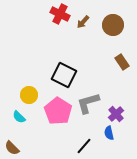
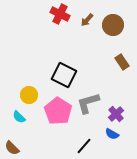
brown arrow: moved 4 px right, 2 px up
blue semicircle: moved 3 px right, 1 px down; rotated 48 degrees counterclockwise
